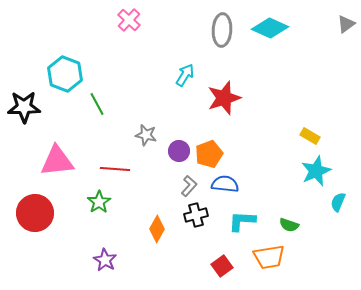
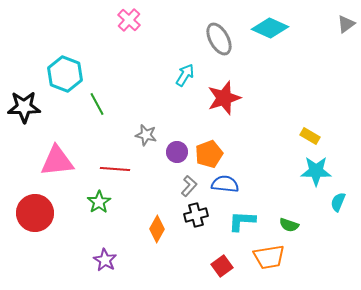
gray ellipse: moved 3 px left, 9 px down; rotated 32 degrees counterclockwise
purple circle: moved 2 px left, 1 px down
cyan star: rotated 24 degrees clockwise
